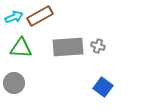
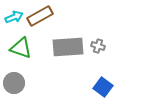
green triangle: rotated 15 degrees clockwise
